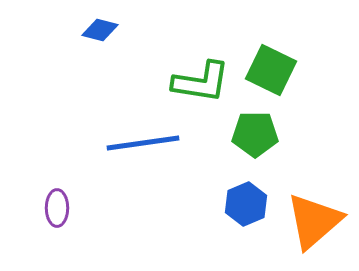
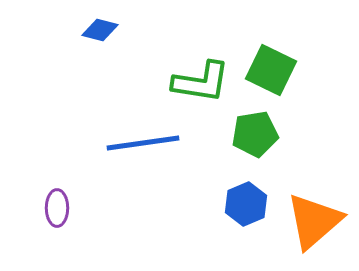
green pentagon: rotated 9 degrees counterclockwise
